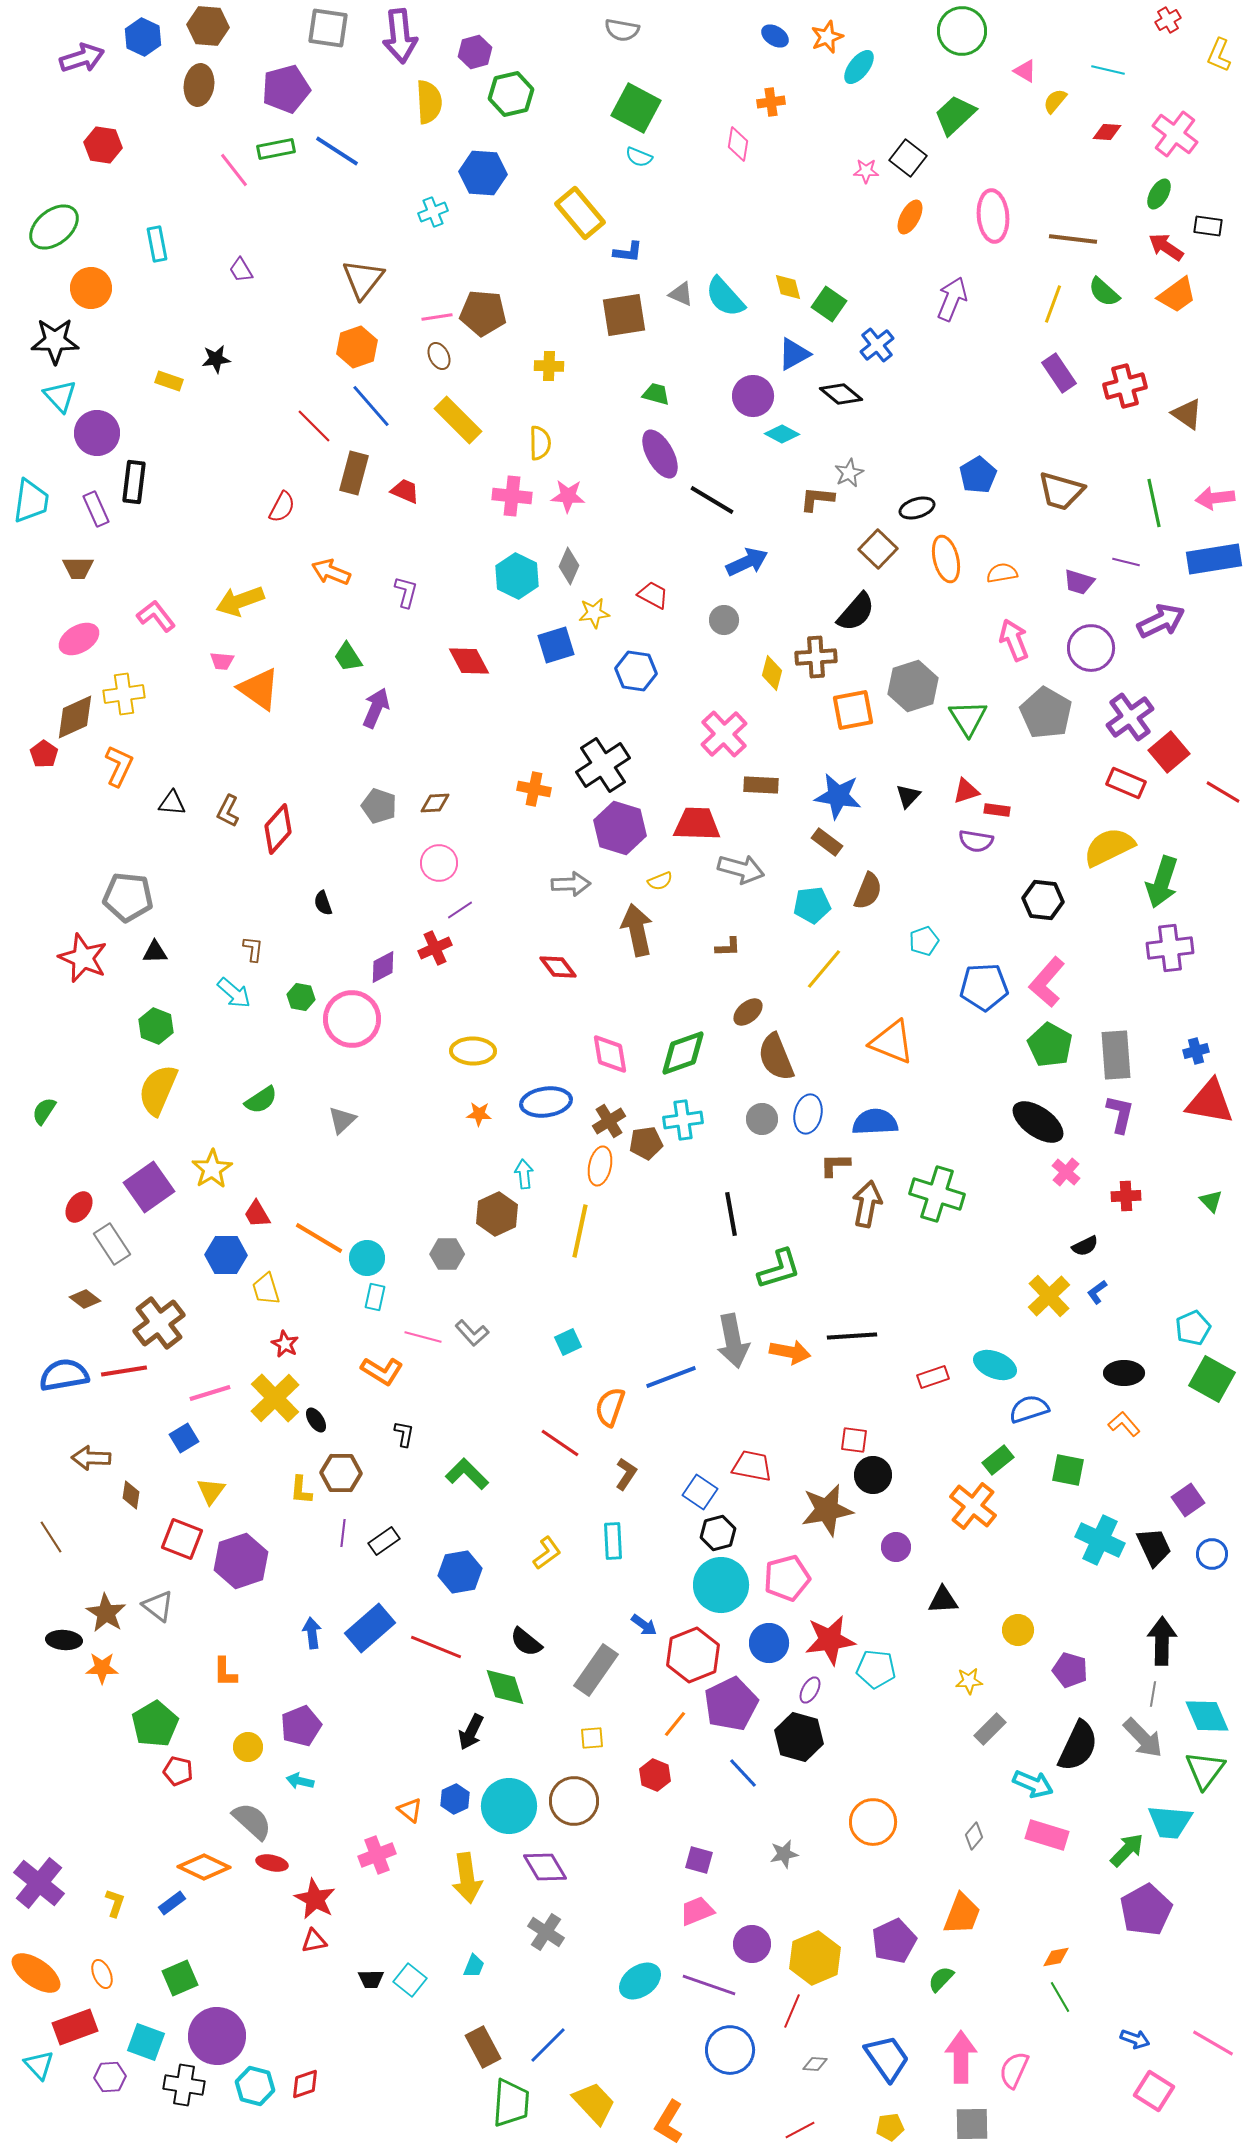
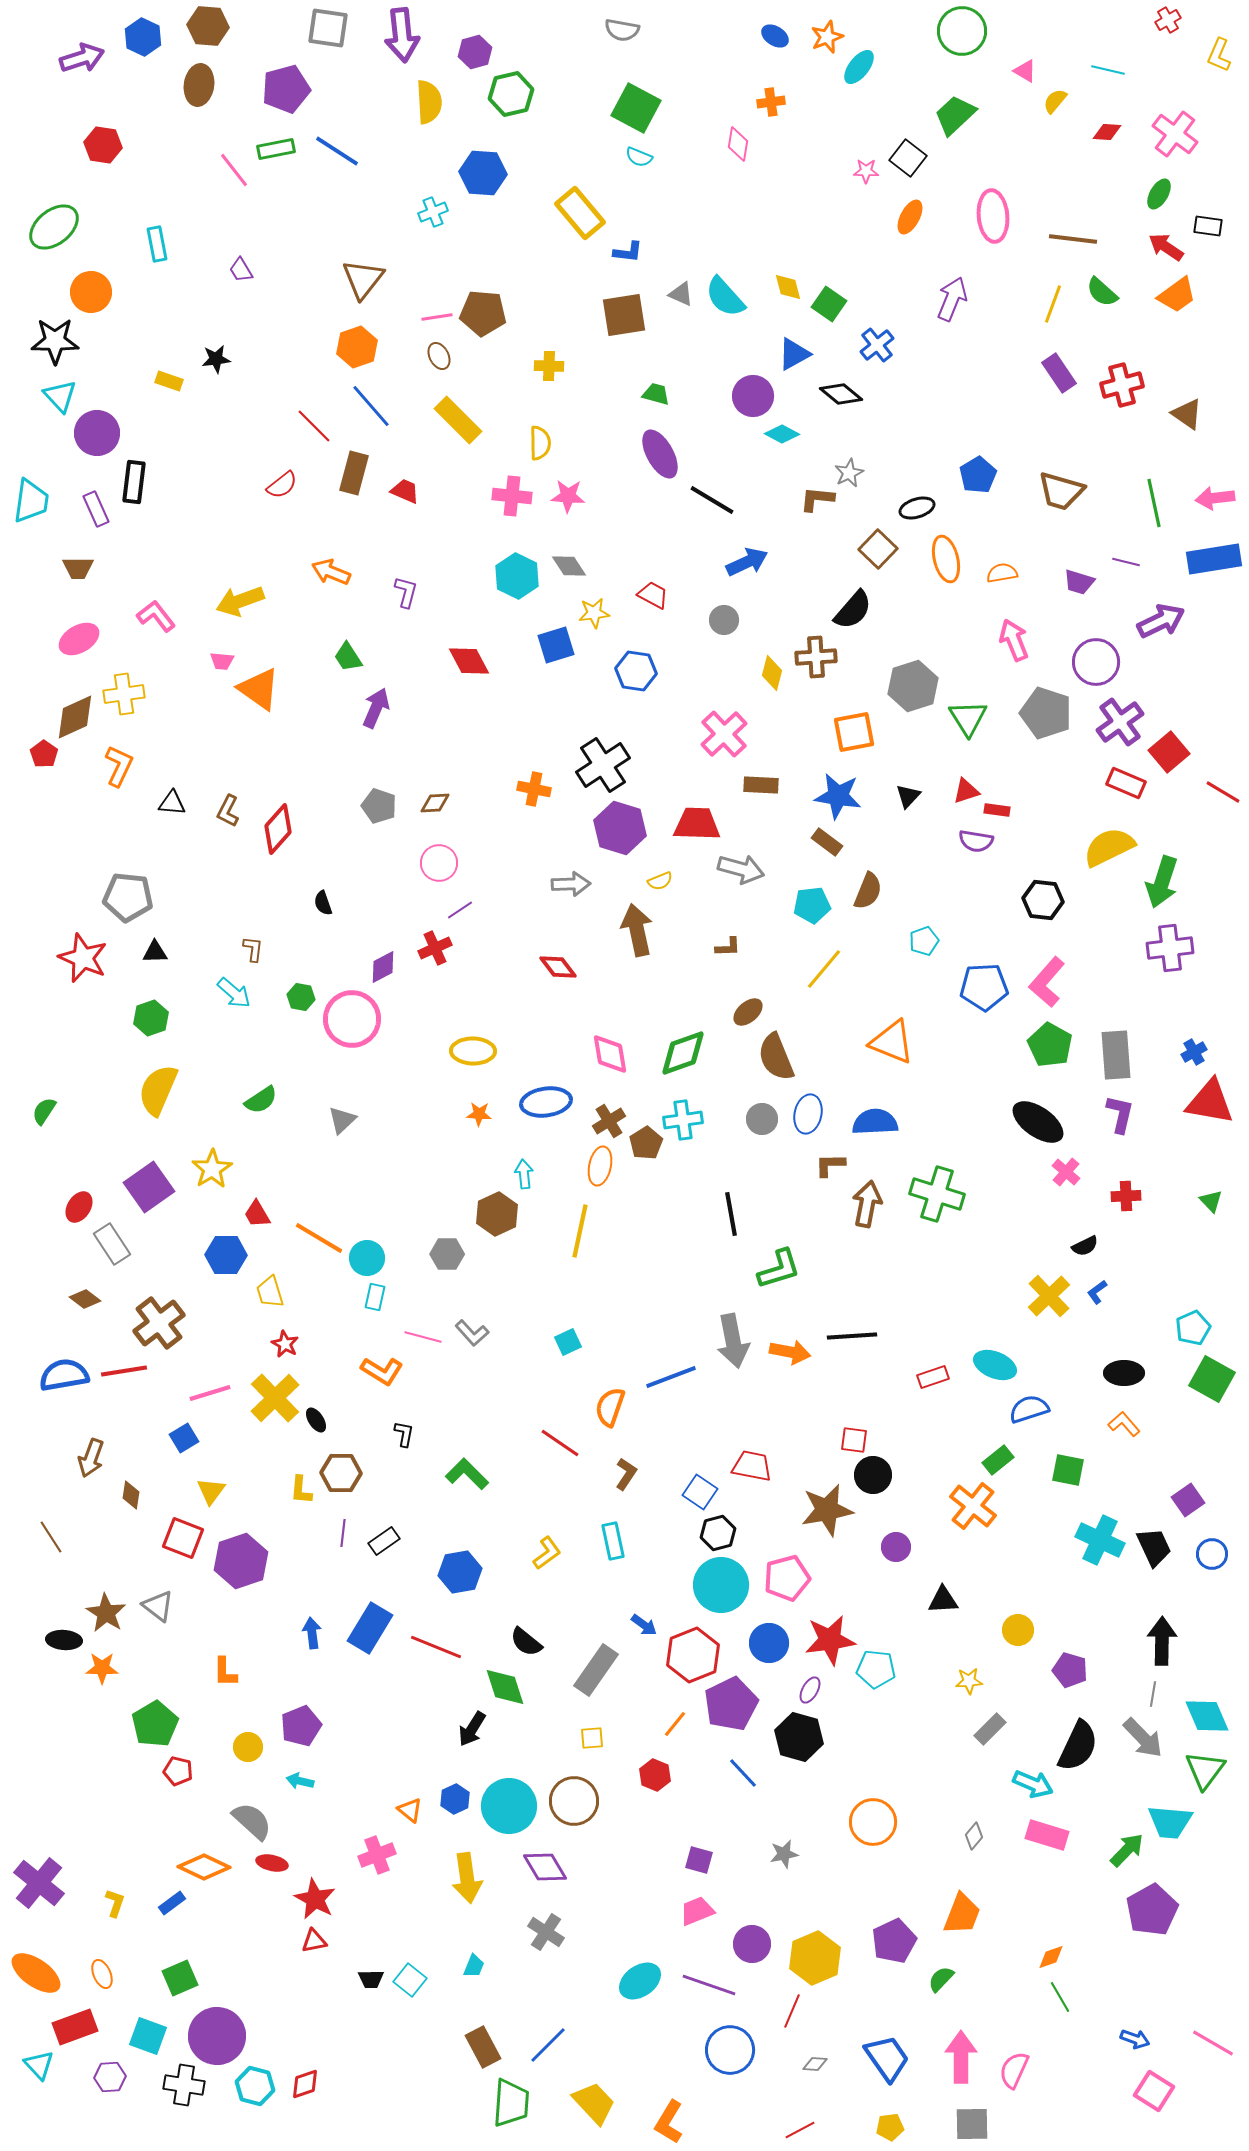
purple arrow at (400, 36): moved 2 px right, 1 px up
orange circle at (91, 288): moved 4 px down
green semicircle at (1104, 292): moved 2 px left
red cross at (1125, 386): moved 3 px left, 1 px up
red semicircle at (282, 507): moved 22 px up; rotated 24 degrees clockwise
gray diamond at (569, 566): rotated 57 degrees counterclockwise
black semicircle at (856, 612): moved 3 px left, 2 px up
purple circle at (1091, 648): moved 5 px right, 14 px down
orange square at (853, 710): moved 1 px right, 22 px down
gray pentagon at (1046, 713): rotated 12 degrees counterclockwise
purple cross at (1130, 717): moved 10 px left, 5 px down
green hexagon at (156, 1026): moved 5 px left, 8 px up; rotated 20 degrees clockwise
blue cross at (1196, 1051): moved 2 px left, 1 px down; rotated 15 degrees counterclockwise
brown pentagon at (646, 1143): rotated 24 degrees counterclockwise
brown L-shape at (835, 1165): moved 5 px left
yellow trapezoid at (266, 1289): moved 4 px right, 3 px down
brown arrow at (91, 1458): rotated 72 degrees counterclockwise
red square at (182, 1539): moved 1 px right, 1 px up
cyan rectangle at (613, 1541): rotated 9 degrees counterclockwise
blue rectangle at (370, 1628): rotated 18 degrees counterclockwise
black arrow at (471, 1732): moved 1 px right, 3 px up; rotated 6 degrees clockwise
purple pentagon at (1146, 1910): moved 6 px right
orange diamond at (1056, 1957): moved 5 px left; rotated 8 degrees counterclockwise
cyan square at (146, 2042): moved 2 px right, 6 px up
